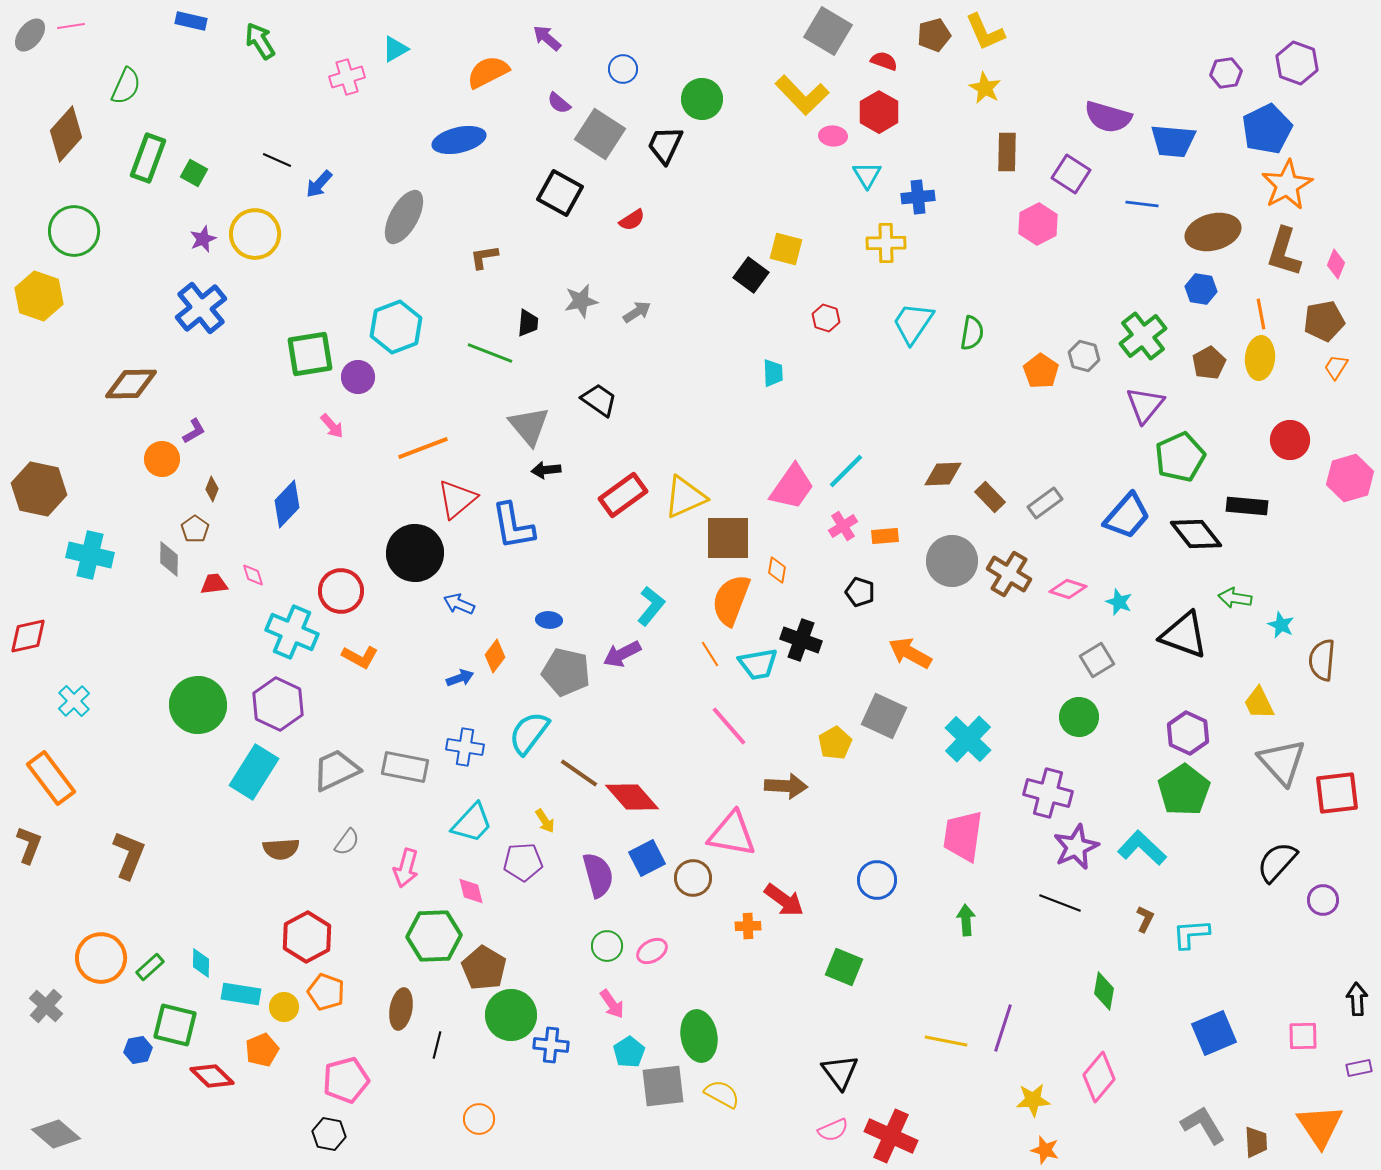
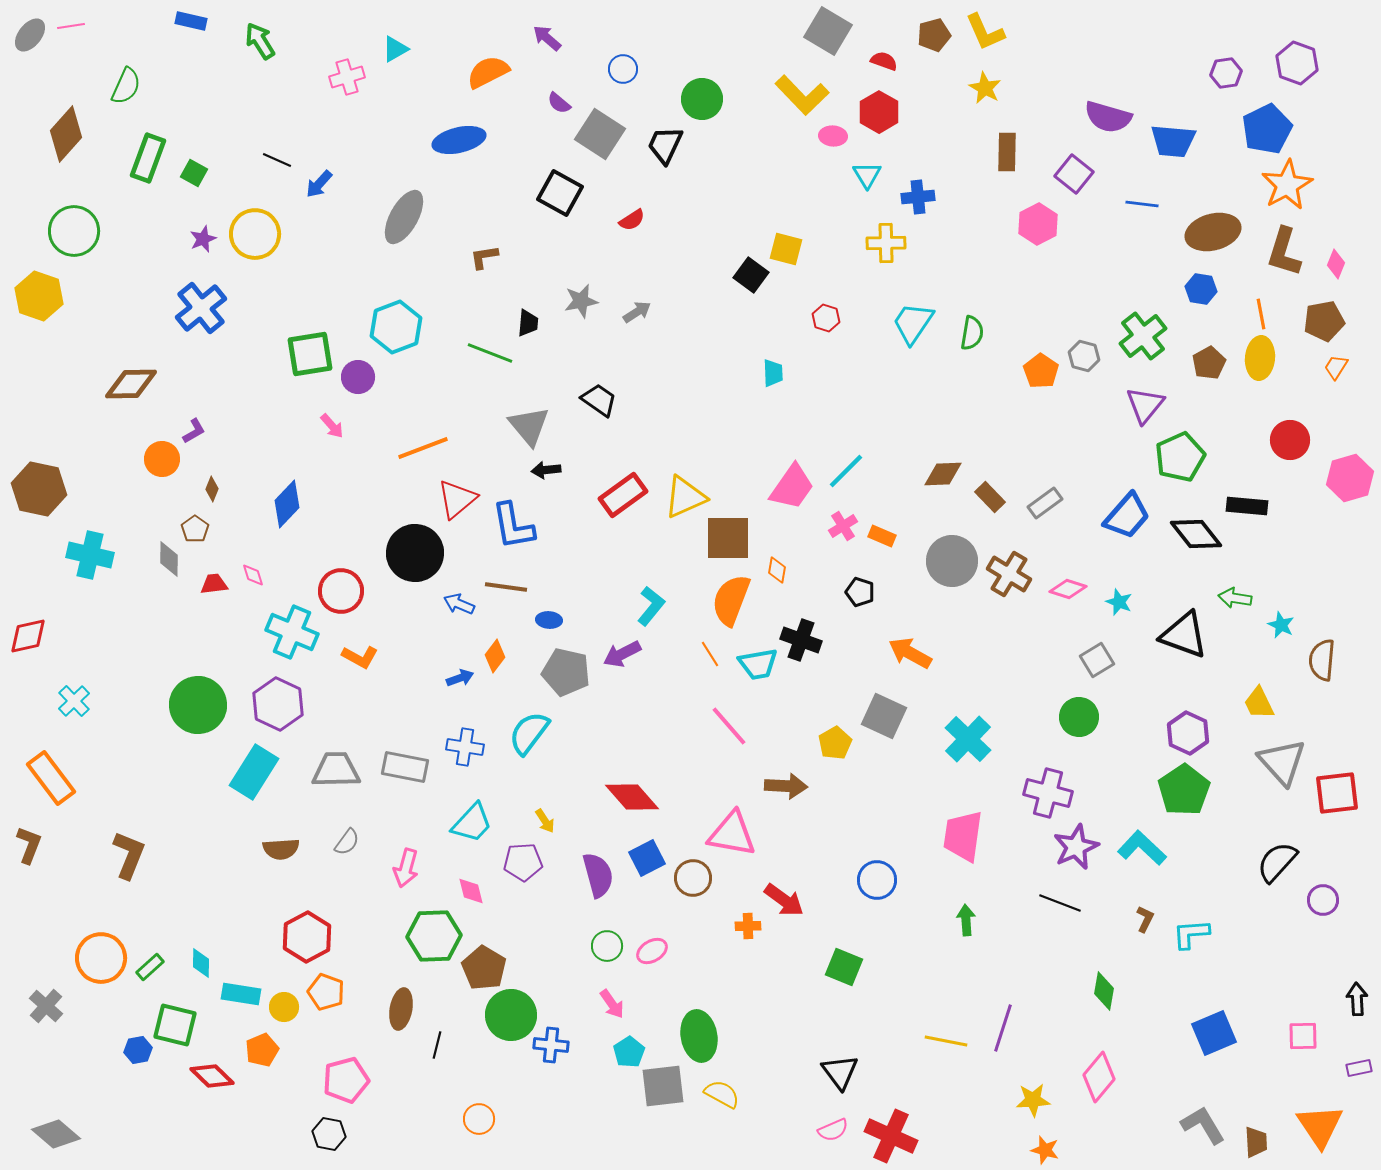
purple square at (1071, 174): moved 3 px right; rotated 6 degrees clockwise
orange rectangle at (885, 536): moved 3 px left; rotated 28 degrees clockwise
gray trapezoid at (336, 770): rotated 24 degrees clockwise
brown line at (579, 773): moved 73 px left, 186 px up; rotated 27 degrees counterclockwise
